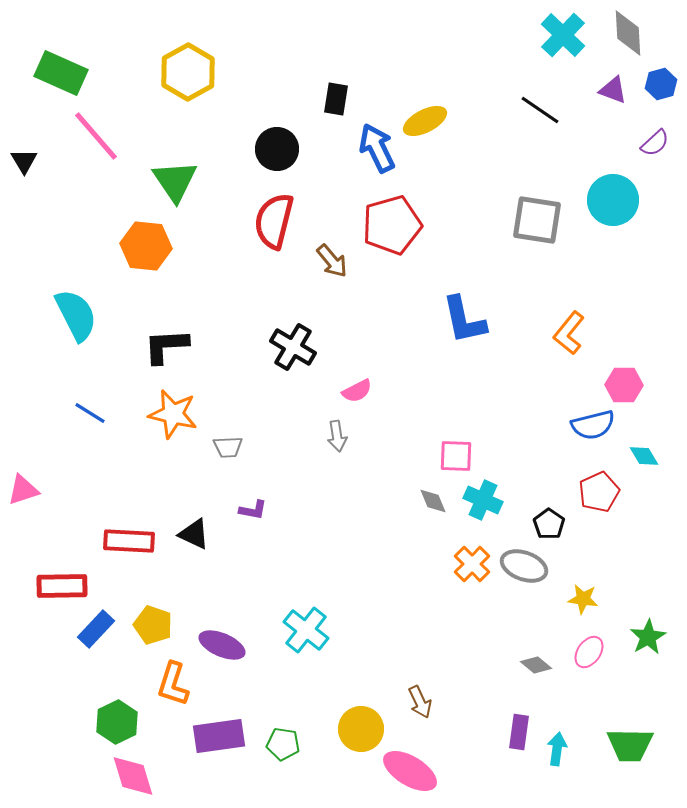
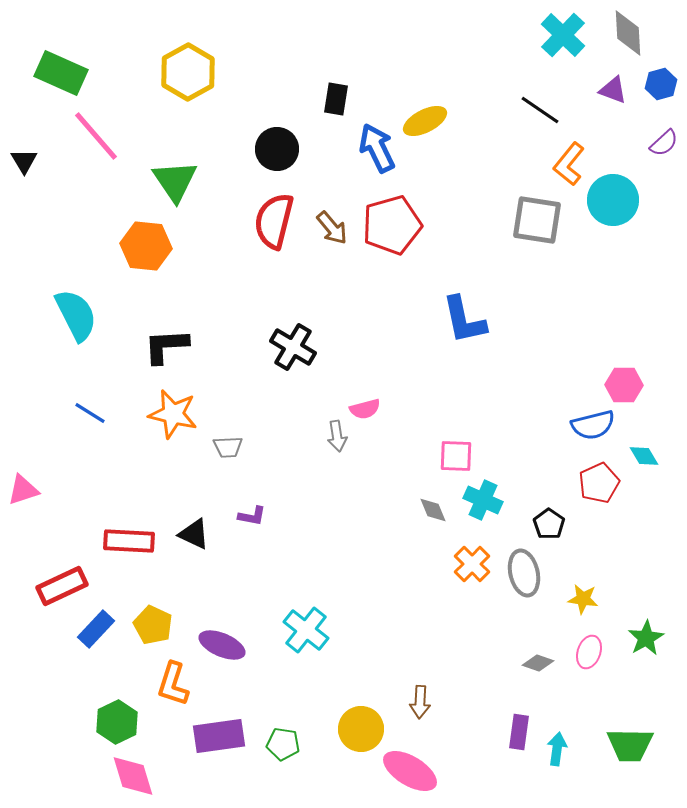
purple semicircle at (655, 143): moved 9 px right
brown arrow at (332, 261): moved 33 px up
orange L-shape at (569, 333): moved 169 px up
pink semicircle at (357, 391): moved 8 px right, 18 px down; rotated 12 degrees clockwise
red pentagon at (599, 492): moved 9 px up
gray diamond at (433, 501): moved 9 px down
purple L-shape at (253, 510): moved 1 px left, 6 px down
gray ellipse at (524, 566): moved 7 px down; rotated 57 degrees clockwise
red rectangle at (62, 586): rotated 24 degrees counterclockwise
yellow pentagon at (153, 625): rotated 6 degrees clockwise
green star at (648, 637): moved 2 px left, 1 px down
pink ellipse at (589, 652): rotated 16 degrees counterclockwise
gray diamond at (536, 665): moved 2 px right, 2 px up; rotated 20 degrees counterclockwise
brown arrow at (420, 702): rotated 28 degrees clockwise
